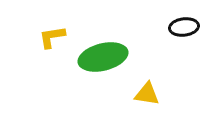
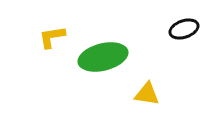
black ellipse: moved 2 px down; rotated 12 degrees counterclockwise
